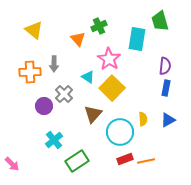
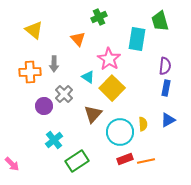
green cross: moved 9 px up
yellow semicircle: moved 5 px down
